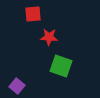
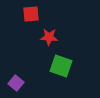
red square: moved 2 px left
purple square: moved 1 px left, 3 px up
